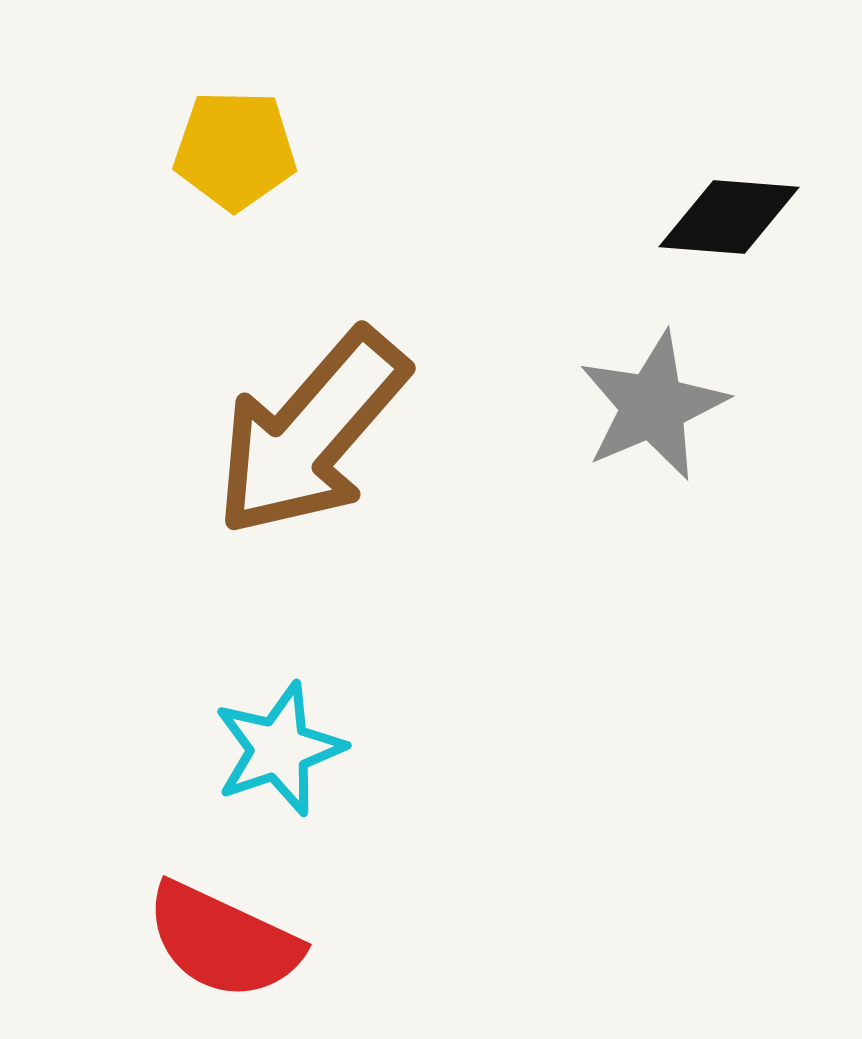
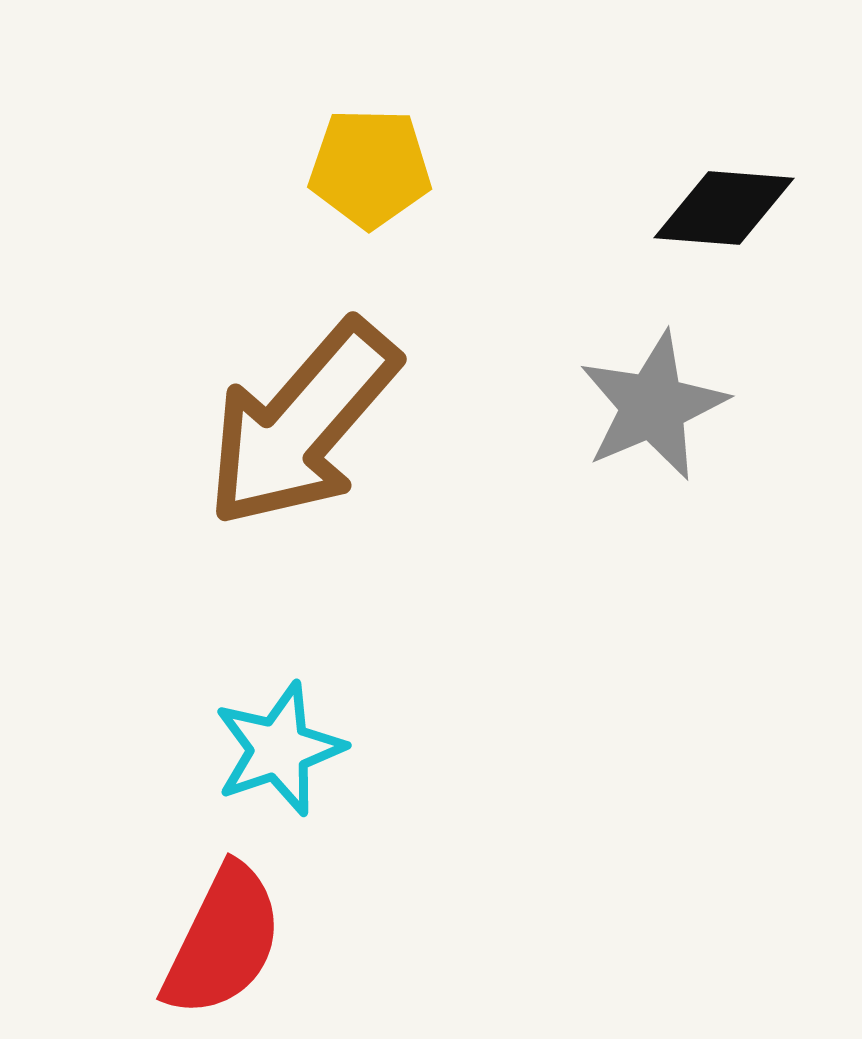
yellow pentagon: moved 135 px right, 18 px down
black diamond: moved 5 px left, 9 px up
brown arrow: moved 9 px left, 9 px up
red semicircle: rotated 89 degrees counterclockwise
